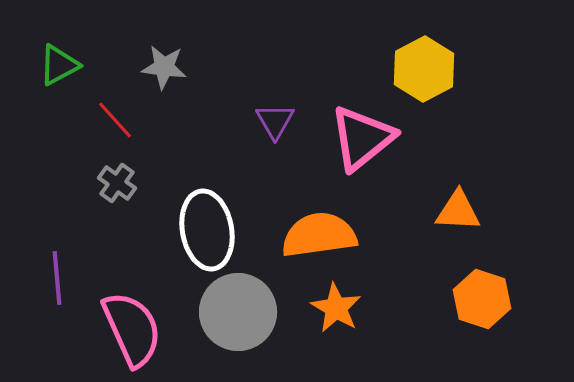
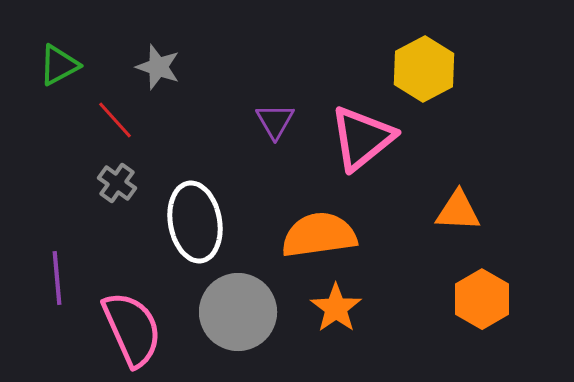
gray star: moved 6 px left; rotated 12 degrees clockwise
white ellipse: moved 12 px left, 8 px up
orange hexagon: rotated 12 degrees clockwise
orange star: rotated 6 degrees clockwise
